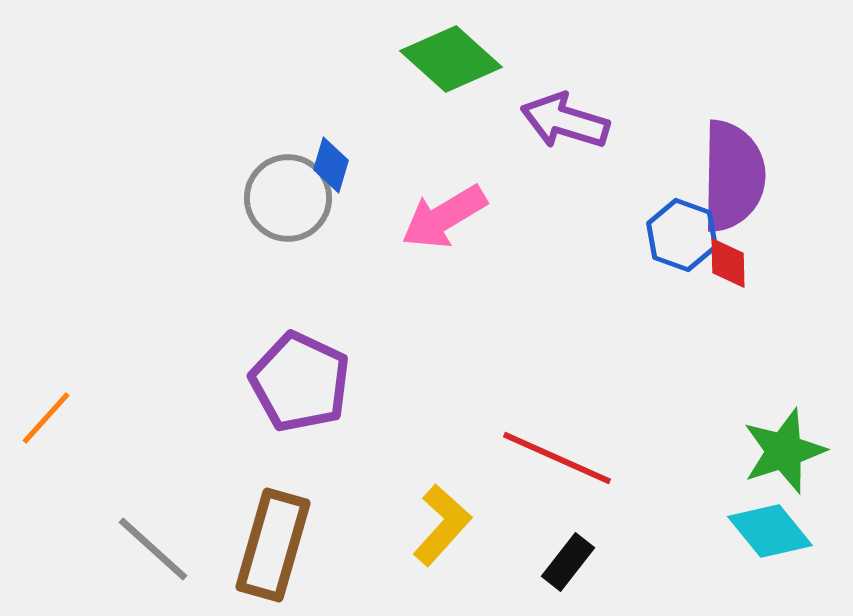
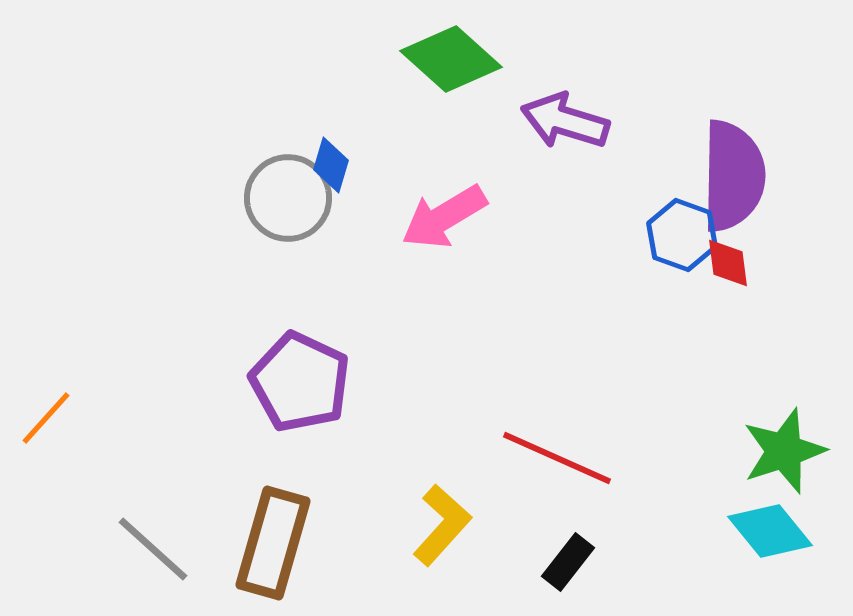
red diamond: rotated 6 degrees counterclockwise
brown rectangle: moved 2 px up
